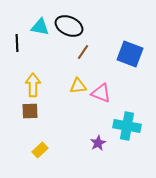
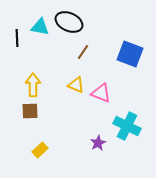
black ellipse: moved 4 px up
black line: moved 5 px up
yellow triangle: moved 2 px left, 1 px up; rotated 30 degrees clockwise
cyan cross: rotated 16 degrees clockwise
